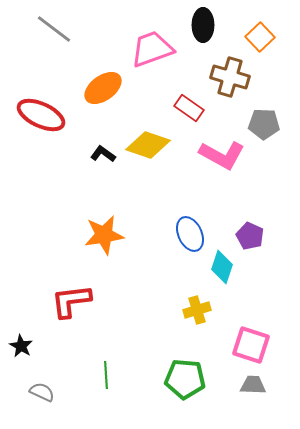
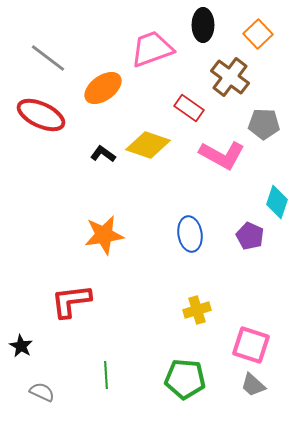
gray line: moved 6 px left, 29 px down
orange square: moved 2 px left, 3 px up
brown cross: rotated 21 degrees clockwise
blue ellipse: rotated 16 degrees clockwise
cyan diamond: moved 55 px right, 65 px up
gray trapezoid: rotated 140 degrees counterclockwise
